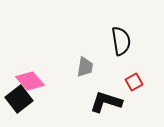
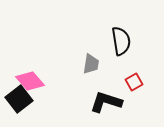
gray trapezoid: moved 6 px right, 3 px up
